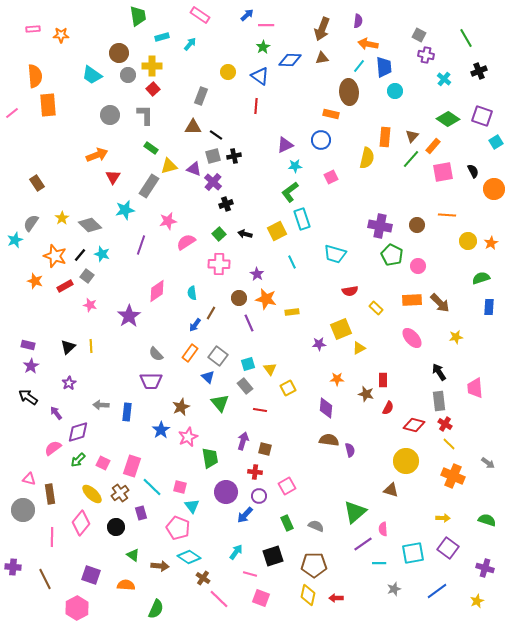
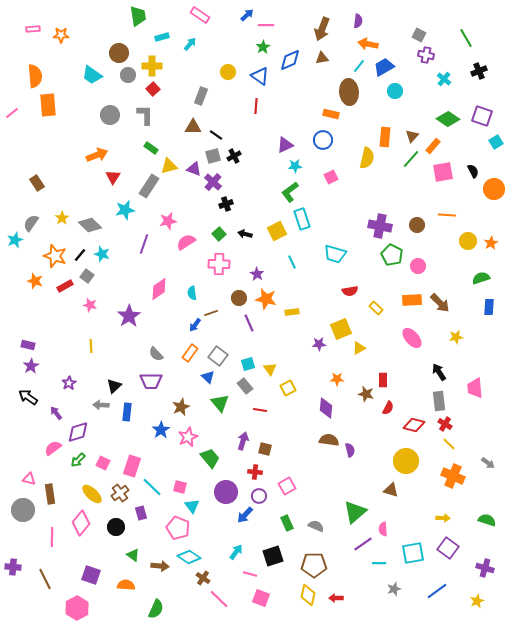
blue diamond at (290, 60): rotated 25 degrees counterclockwise
blue trapezoid at (384, 67): rotated 115 degrees counterclockwise
blue circle at (321, 140): moved 2 px right
black cross at (234, 156): rotated 16 degrees counterclockwise
purple line at (141, 245): moved 3 px right, 1 px up
pink diamond at (157, 291): moved 2 px right, 2 px up
brown line at (211, 313): rotated 40 degrees clockwise
black triangle at (68, 347): moved 46 px right, 39 px down
green trapezoid at (210, 458): rotated 30 degrees counterclockwise
